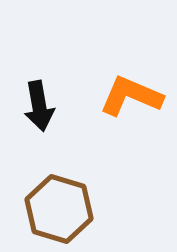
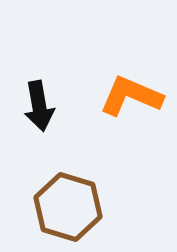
brown hexagon: moved 9 px right, 2 px up
